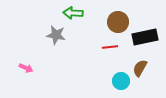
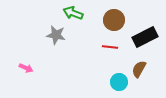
green arrow: rotated 18 degrees clockwise
brown circle: moved 4 px left, 2 px up
black rectangle: rotated 15 degrees counterclockwise
red line: rotated 14 degrees clockwise
brown semicircle: moved 1 px left, 1 px down
cyan circle: moved 2 px left, 1 px down
